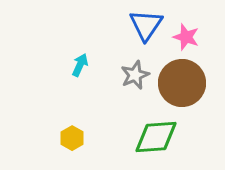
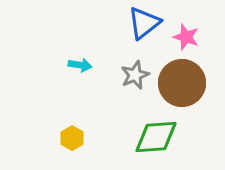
blue triangle: moved 2 px left, 2 px up; rotated 18 degrees clockwise
cyan arrow: rotated 75 degrees clockwise
